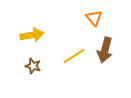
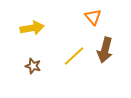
orange triangle: moved 1 px left, 1 px up
yellow arrow: moved 7 px up
yellow line: rotated 10 degrees counterclockwise
